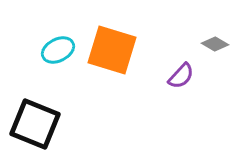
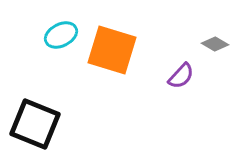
cyan ellipse: moved 3 px right, 15 px up
